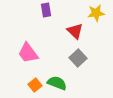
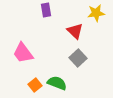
pink trapezoid: moved 5 px left
